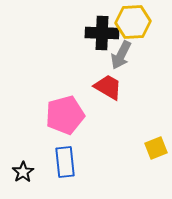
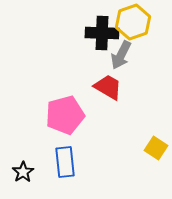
yellow hexagon: rotated 16 degrees counterclockwise
yellow square: rotated 35 degrees counterclockwise
